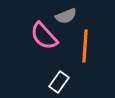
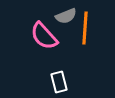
orange line: moved 18 px up
white rectangle: rotated 50 degrees counterclockwise
